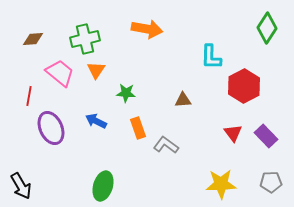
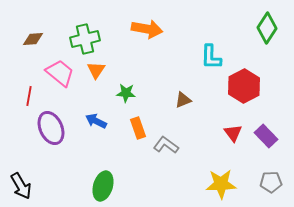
brown triangle: rotated 18 degrees counterclockwise
